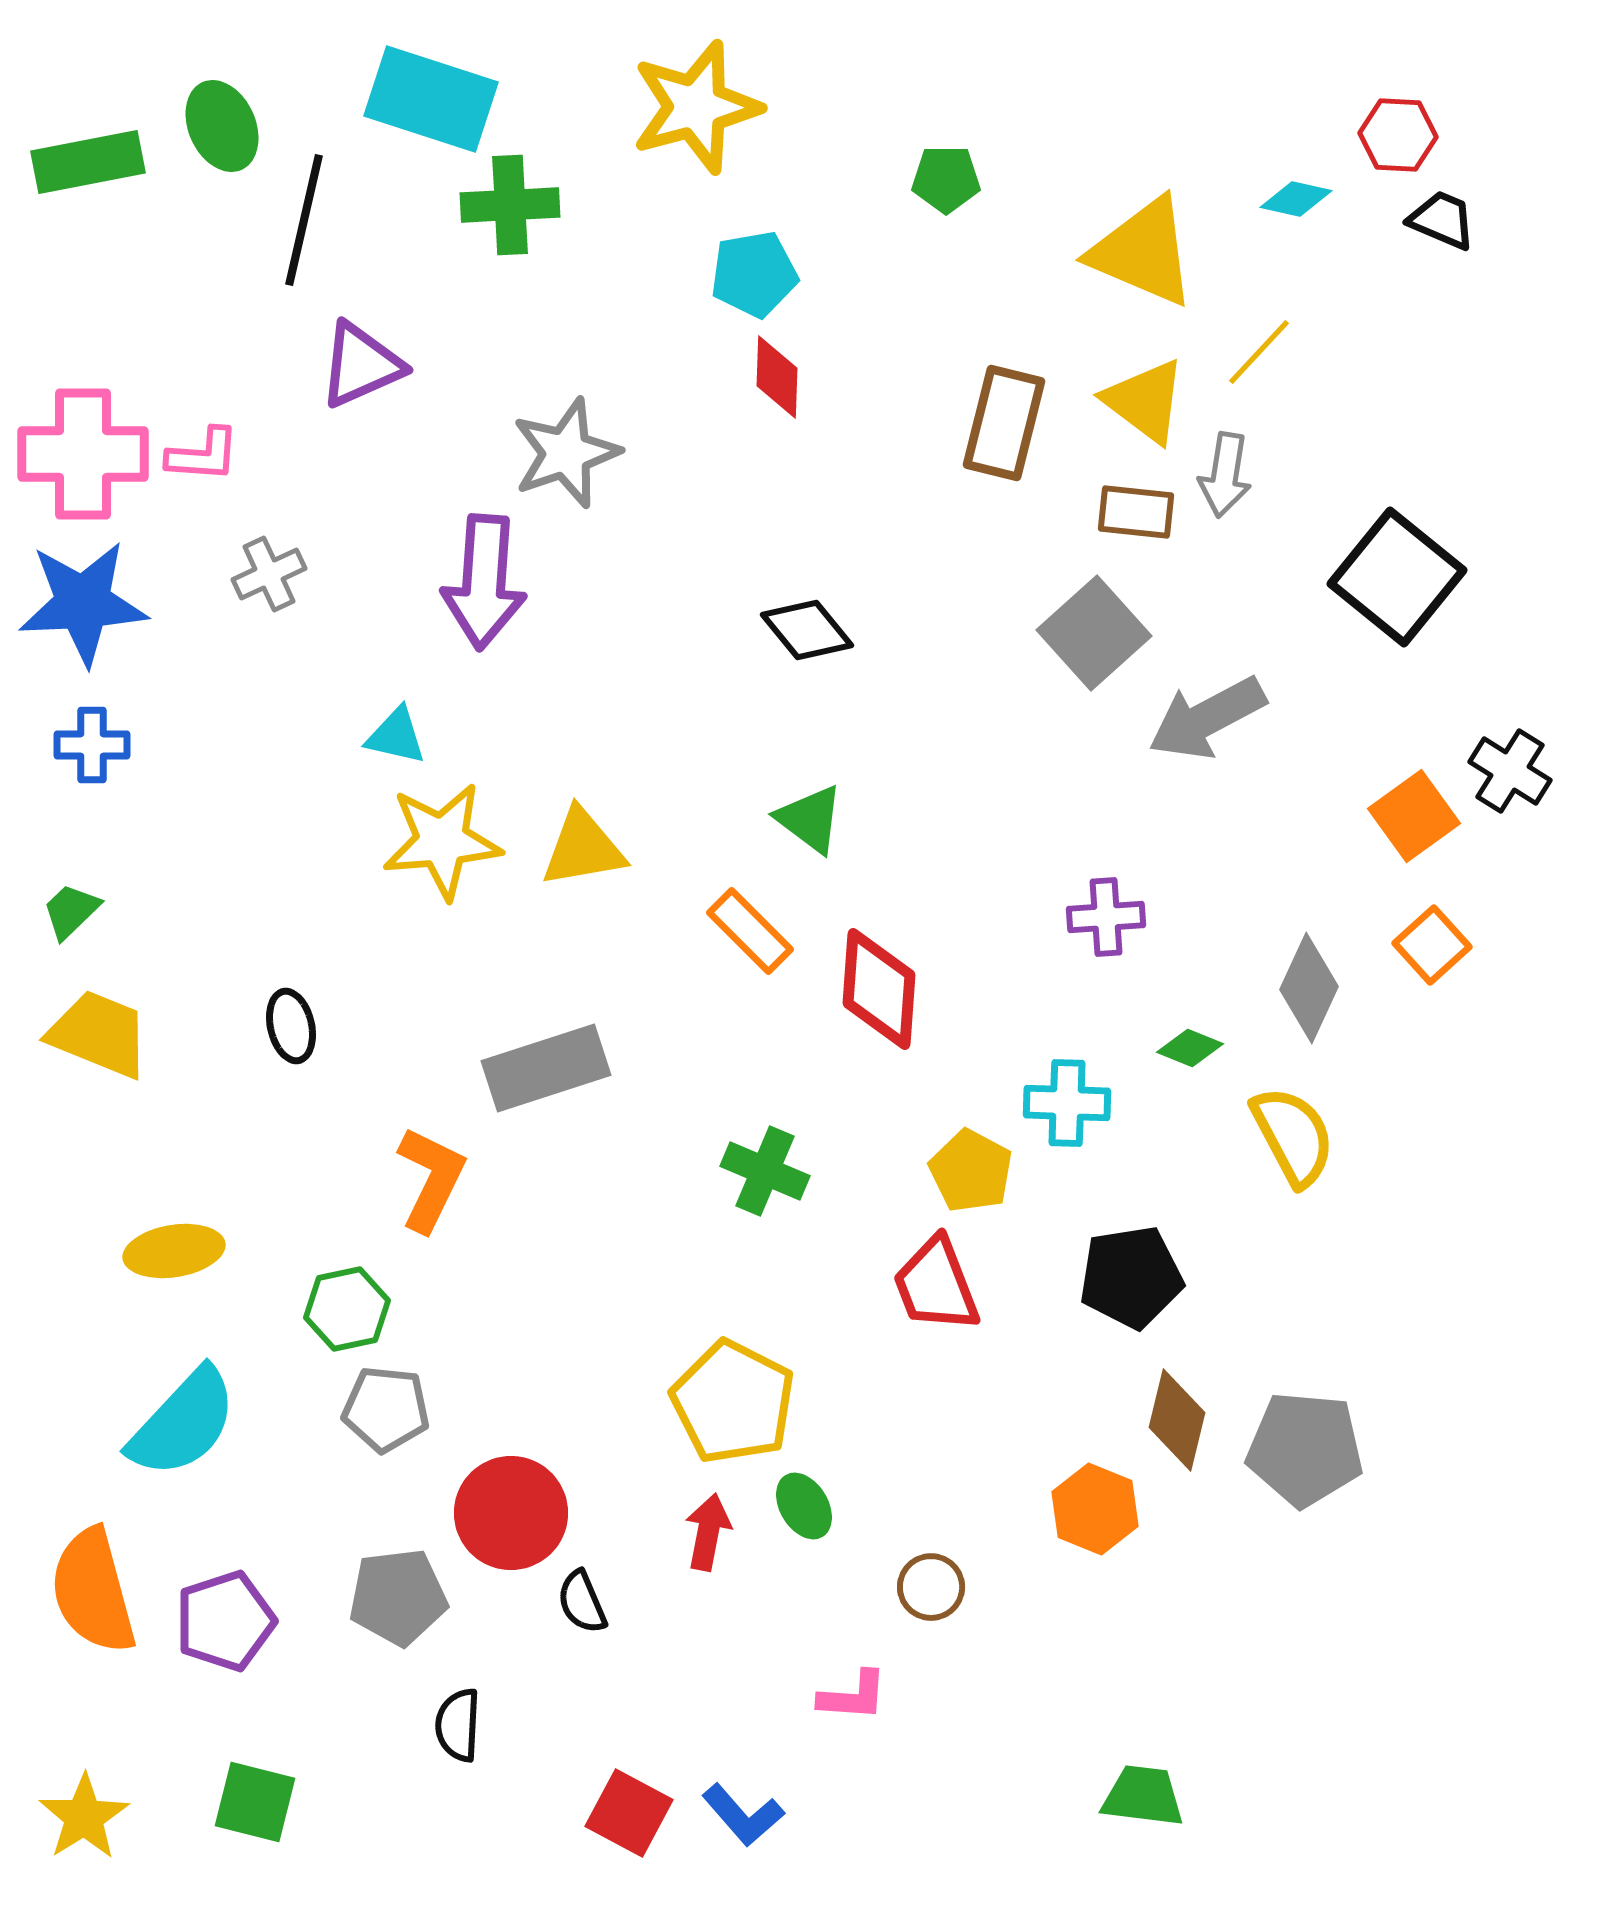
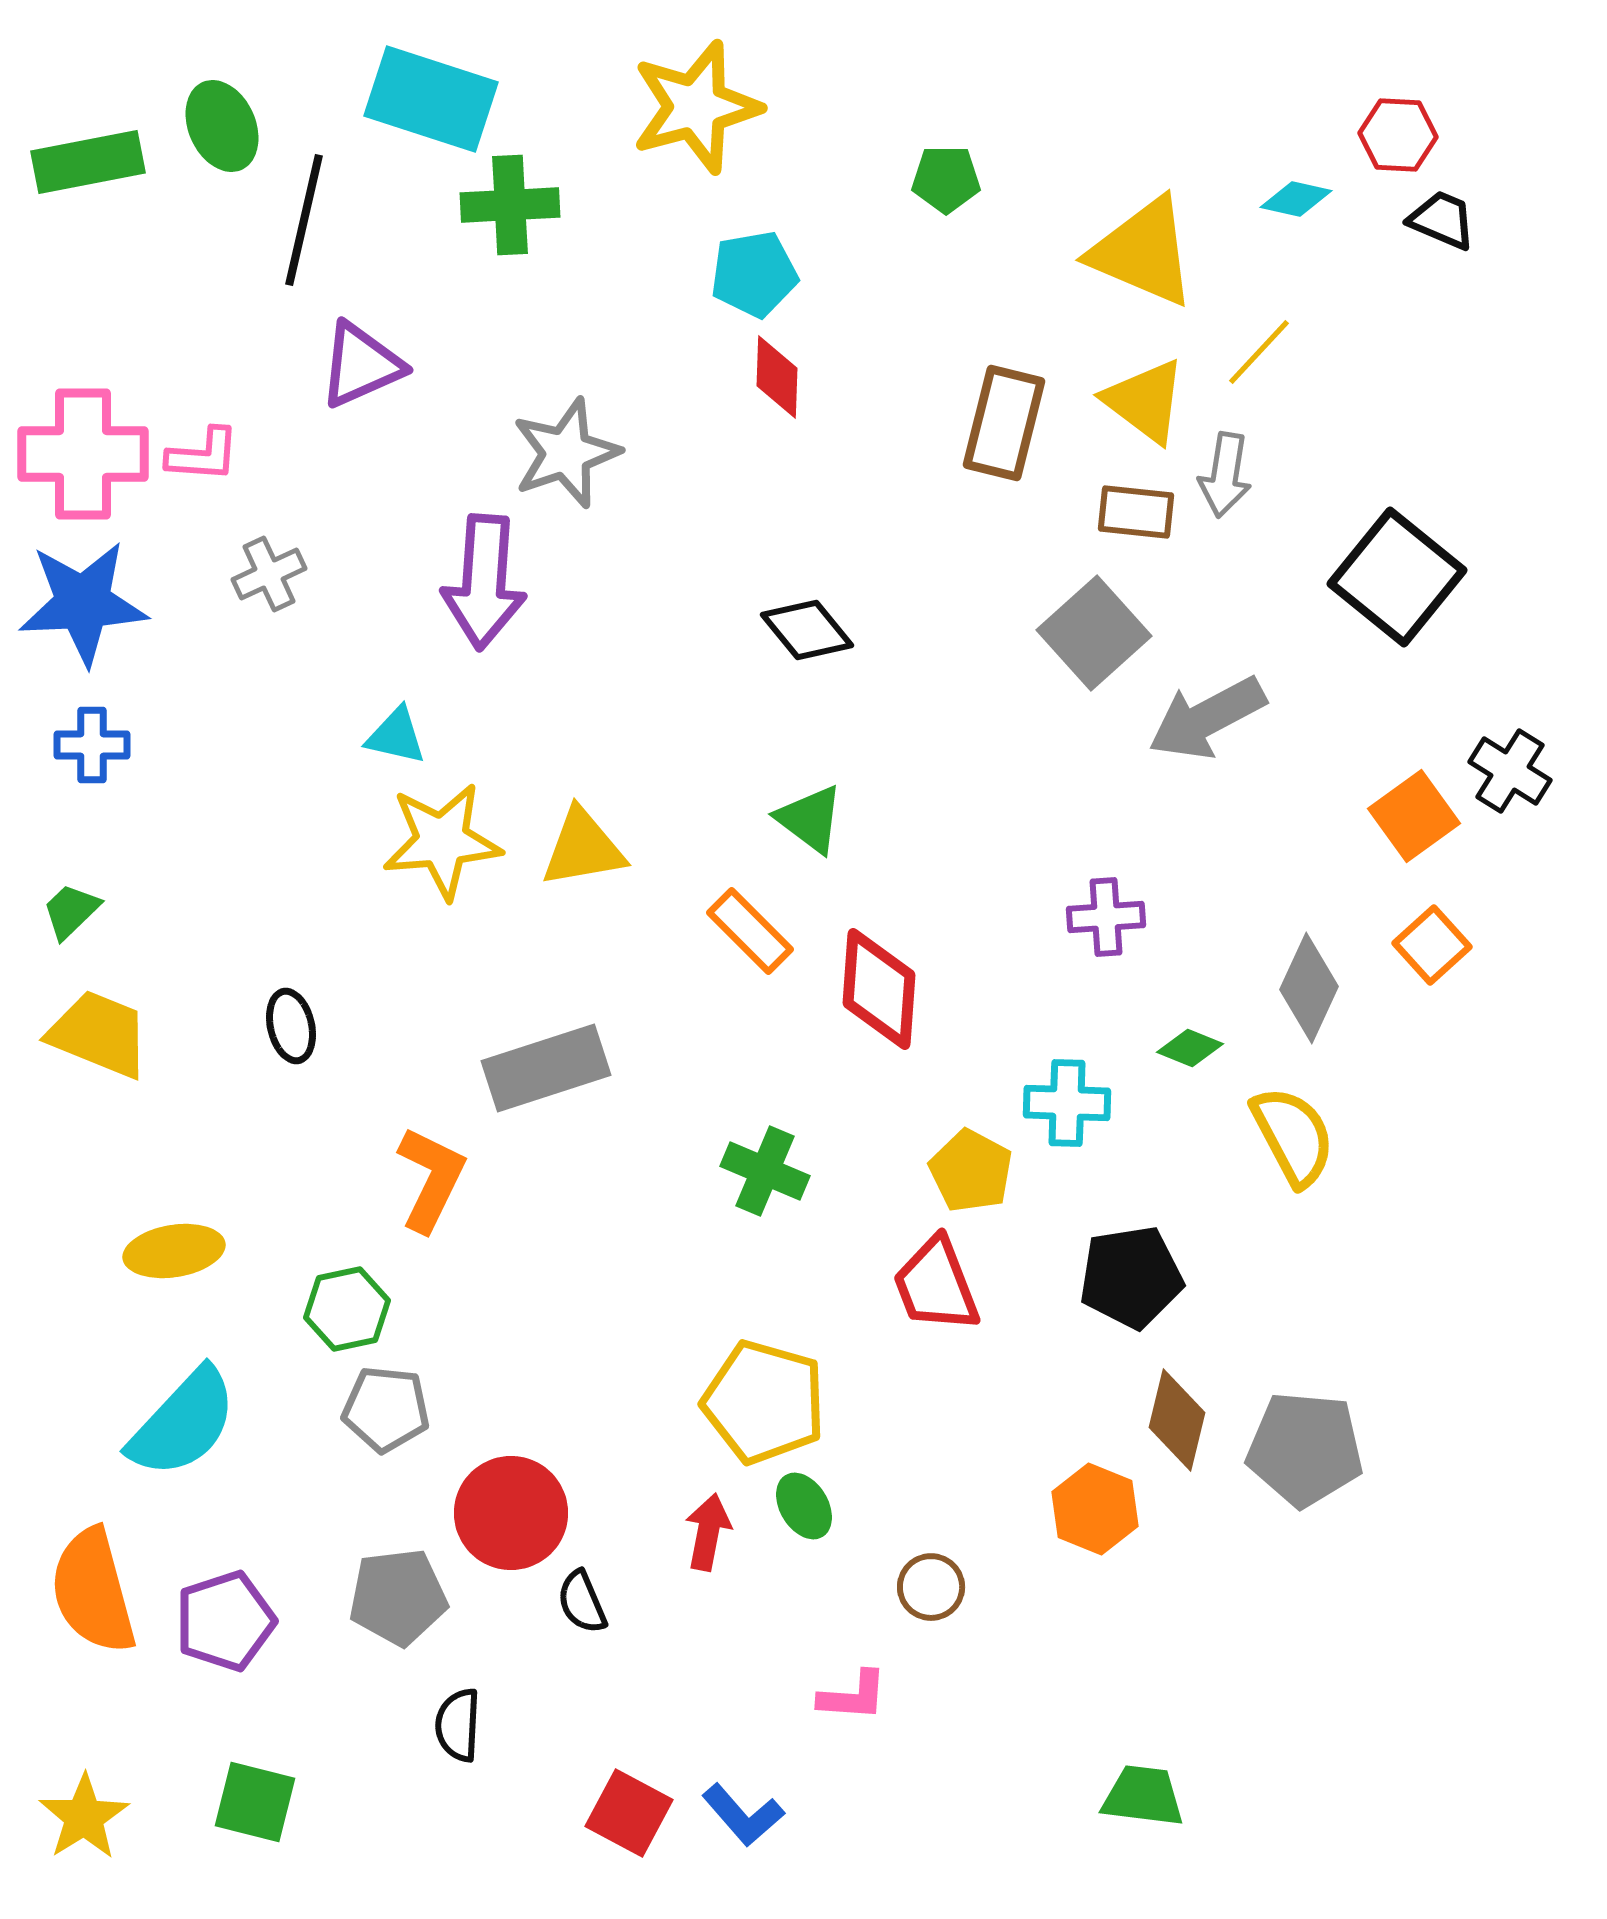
yellow pentagon at (733, 1402): moved 31 px right; rotated 11 degrees counterclockwise
